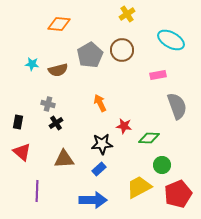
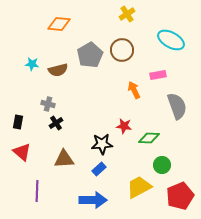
orange arrow: moved 34 px right, 13 px up
red pentagon: moved 2 px right, 2 px down
